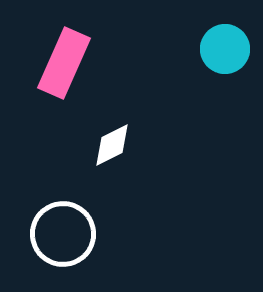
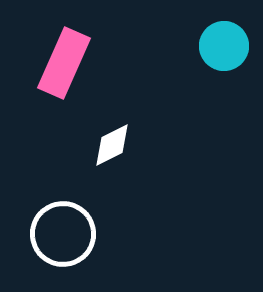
cyan circle: moved 1 px left, 3 px up
